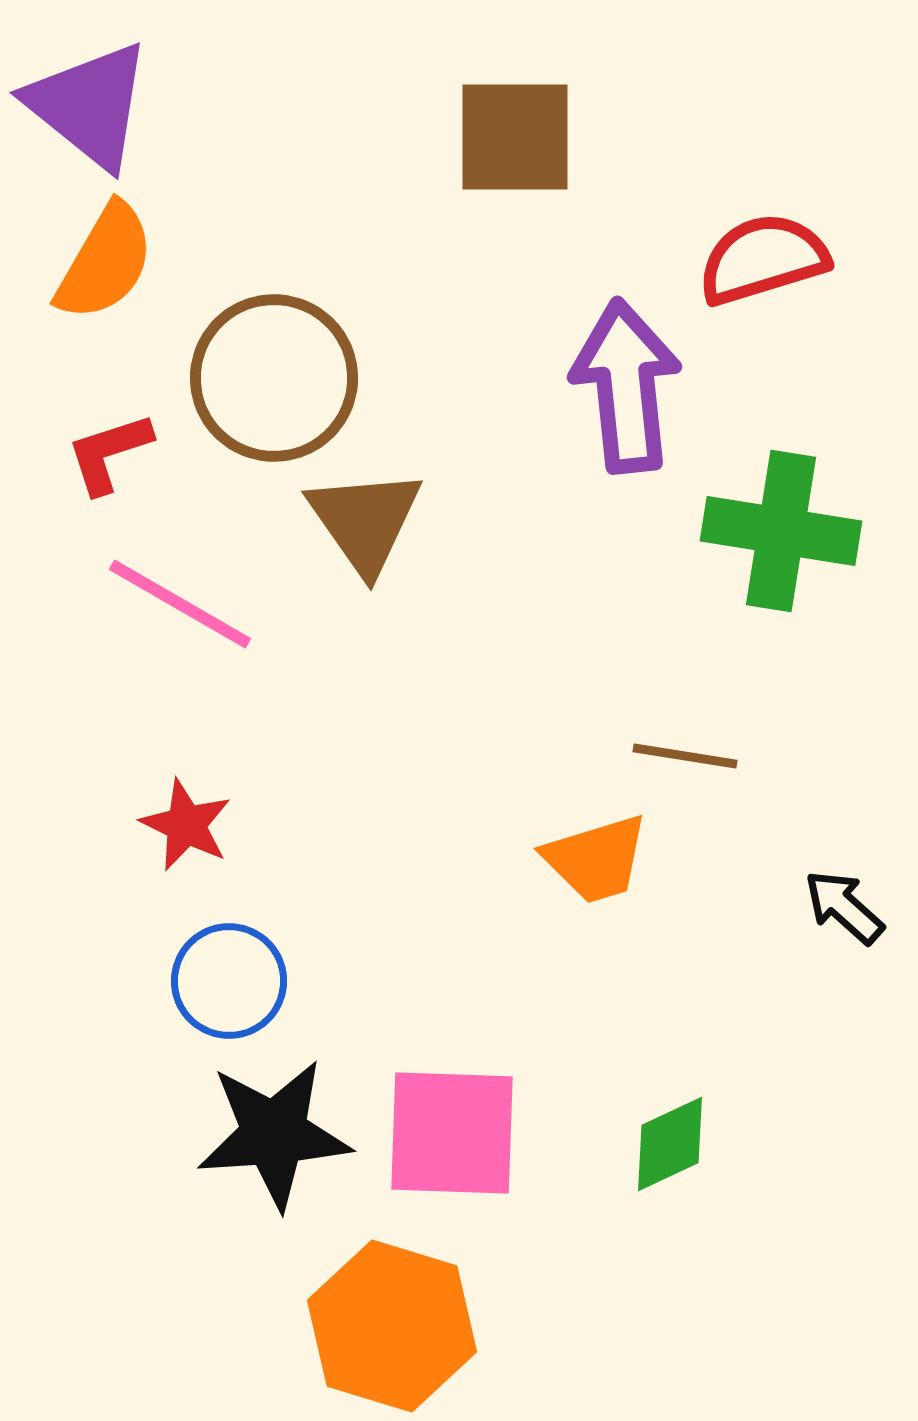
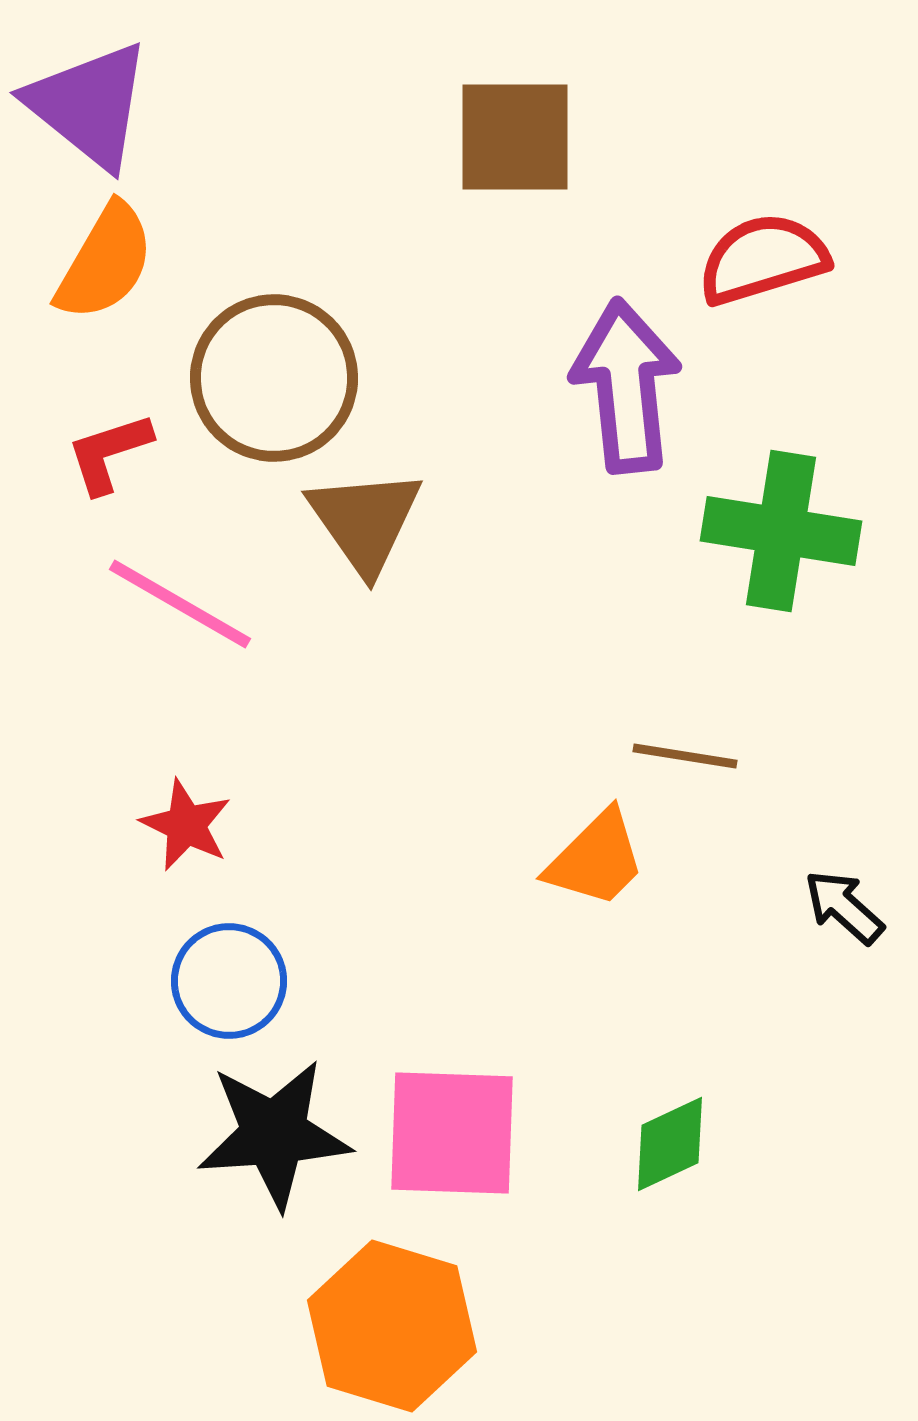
orange trapezoid: rotated 28 degrees counterclockwise
